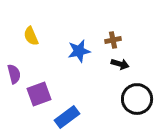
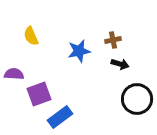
purple semicircle: rotated 72 degrees counterclockwise
blue rectangle: moved 7 px left
